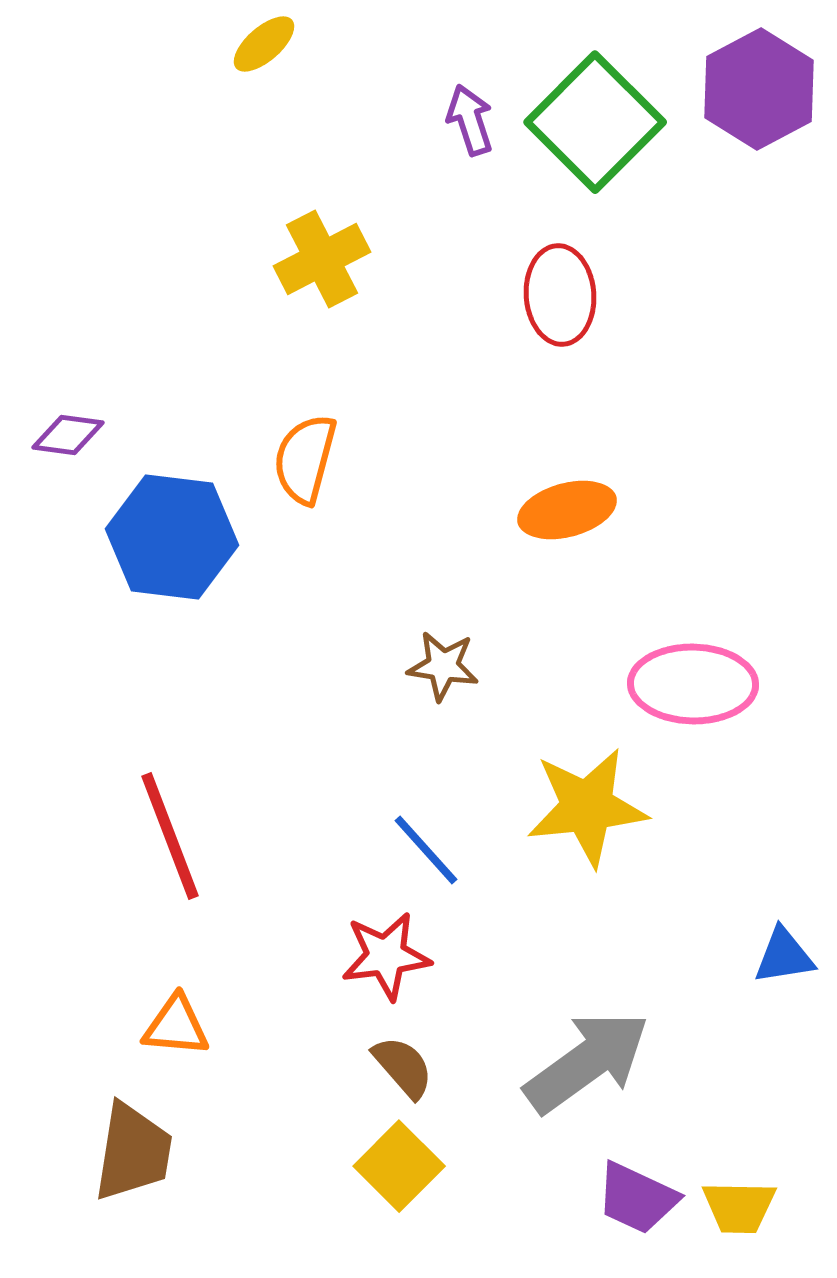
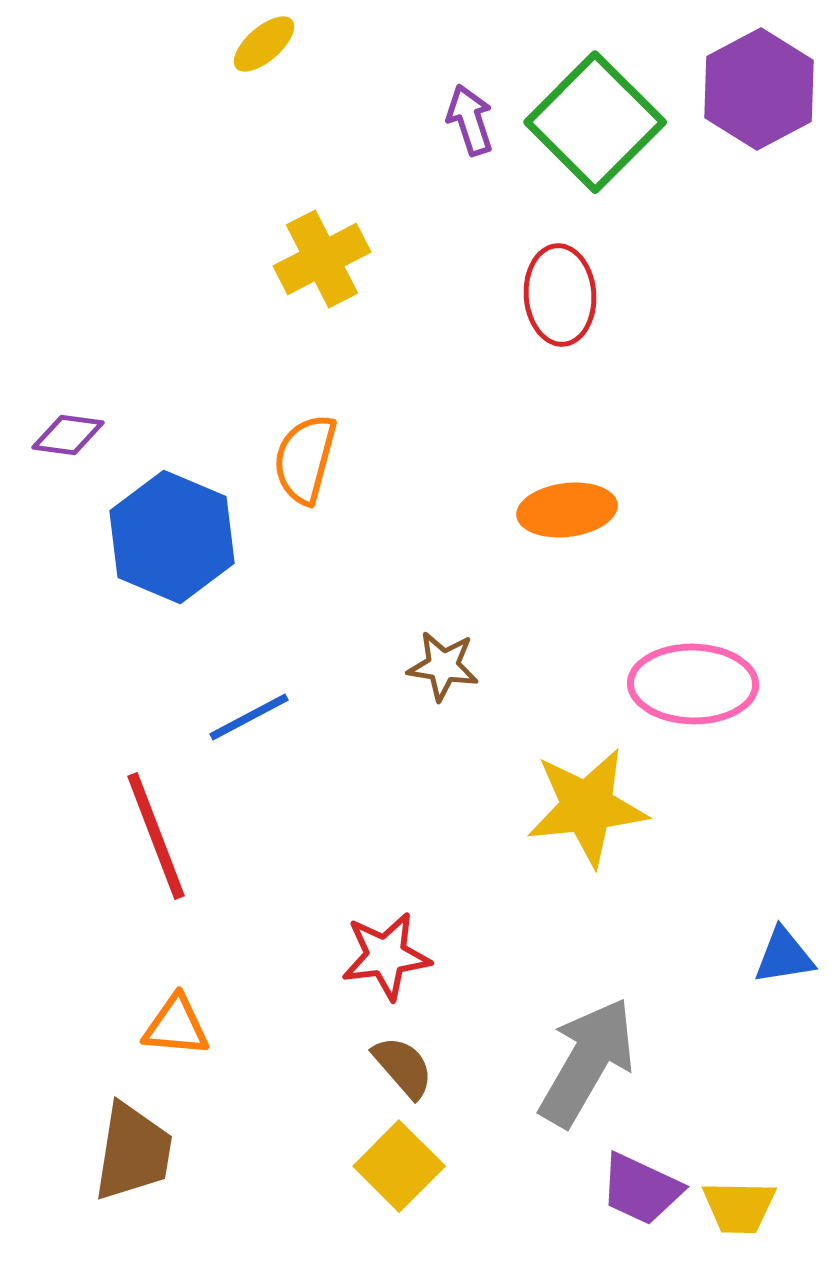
orange ellipse: rotated 8 degrees clockwise
blue hexagon: rotated 16 degrees clockwise
red line: moved 14 px left
blue line: moved 177 px left, 133 px up; rotated 76 degrees counterclockwise
gray arrow: rotated 24 degrees counterclockwise
purple trapezoid: moved 4 px right, 9 px up
